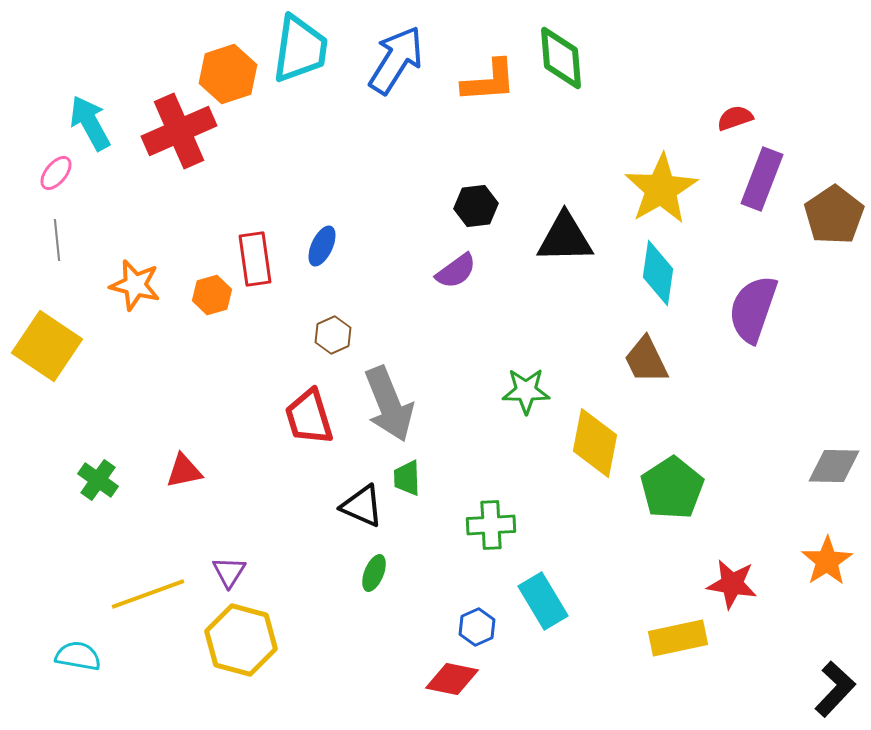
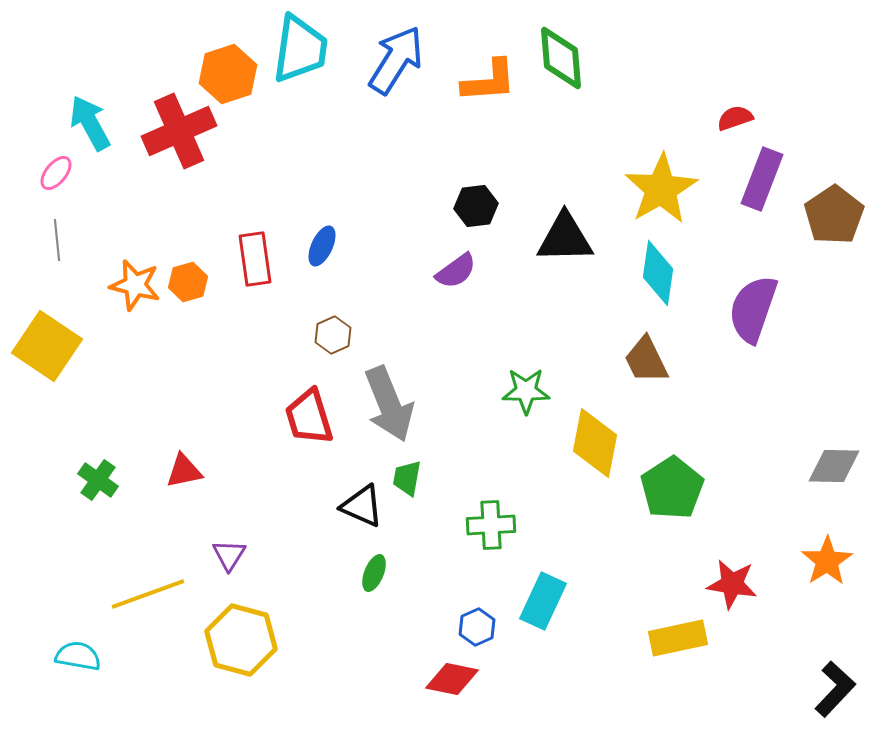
orange hexagon at (212, 295): moved 24 px left, 13 px up
green trapezoid at (407, 478): rotated 12 degrees clockwise
purple triangle at (229, 572): moved 17 px up
cyan rectangle at (543, 601): rotated 56 degrees clockwise
